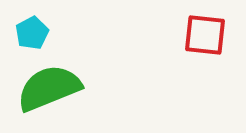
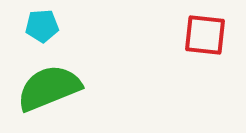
cyan pentagon: moved 10 px right, 7 px up; rotated 24 degrees clockwise
